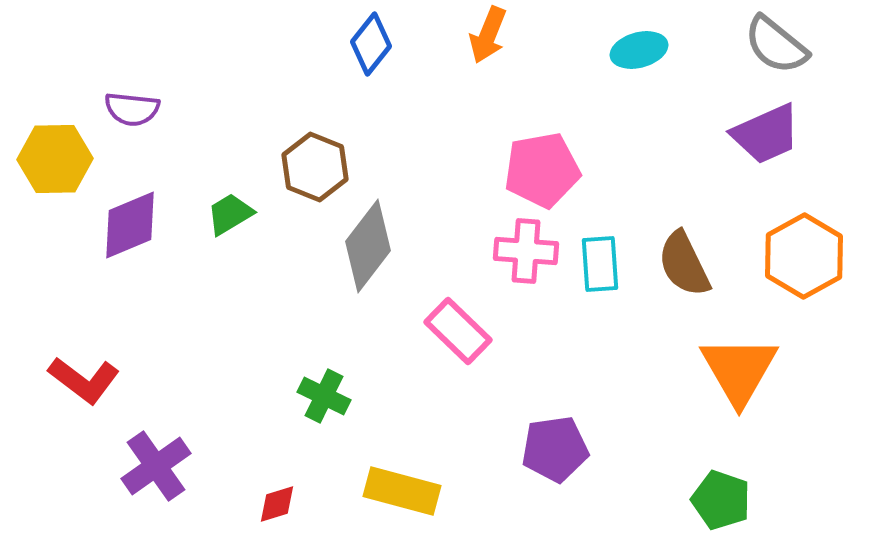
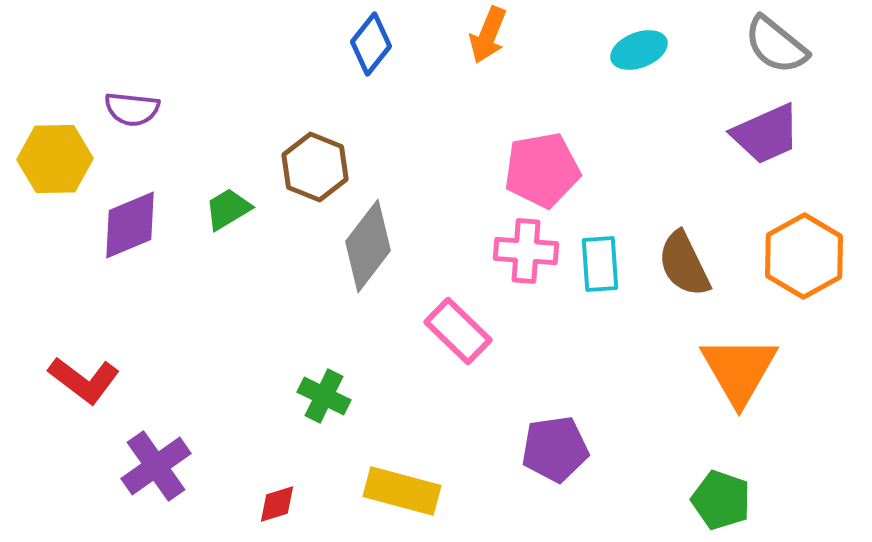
cyan ellipse: rotated 6 degrees counterclockwise
green trapezoid: moved 2 px left, 5 px up
